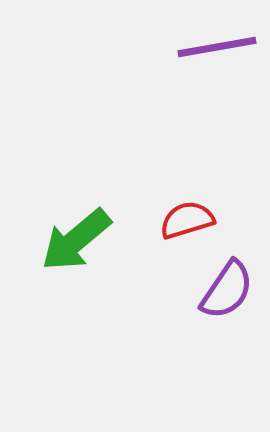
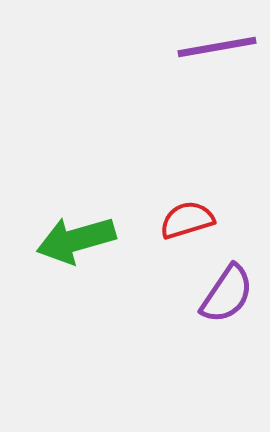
green arrow: rotated 24 degrees clockwise
purple semicircle: moved 4 px down
